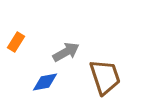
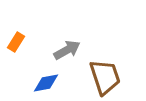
gray arrow: moved 1 px right, 2 px up
blue diamond: moved 1 px right, 1 px down
